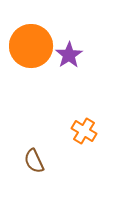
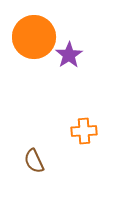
orange circle: moved 3 px right, 9 px up
orange cross: rotated 35 degrees counterclockwise
